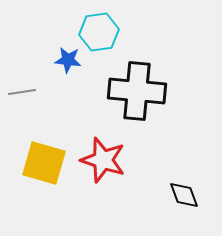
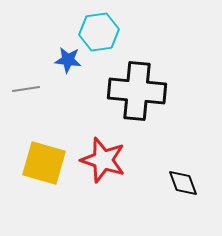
gray line: moved 4 px right, 3 px up
black diamond: moved 1 px left, 12 px up
